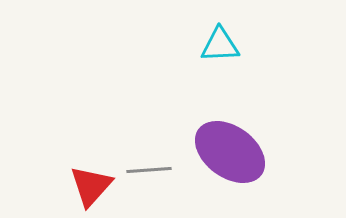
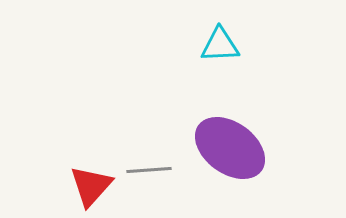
purple ellipse: moved 4 px up
